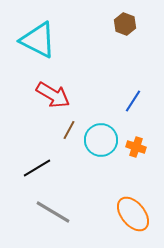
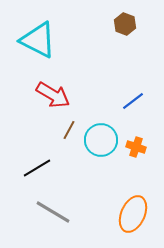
blue line: rotated 20 degrees clockwise
orange ellipse: rotated 63 degrees clockwise
